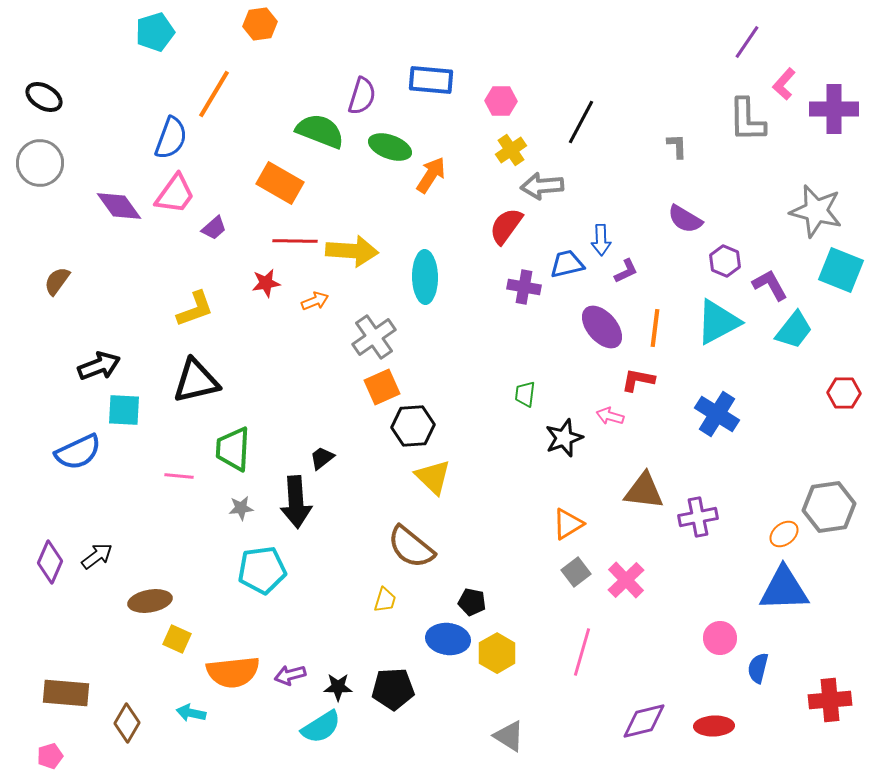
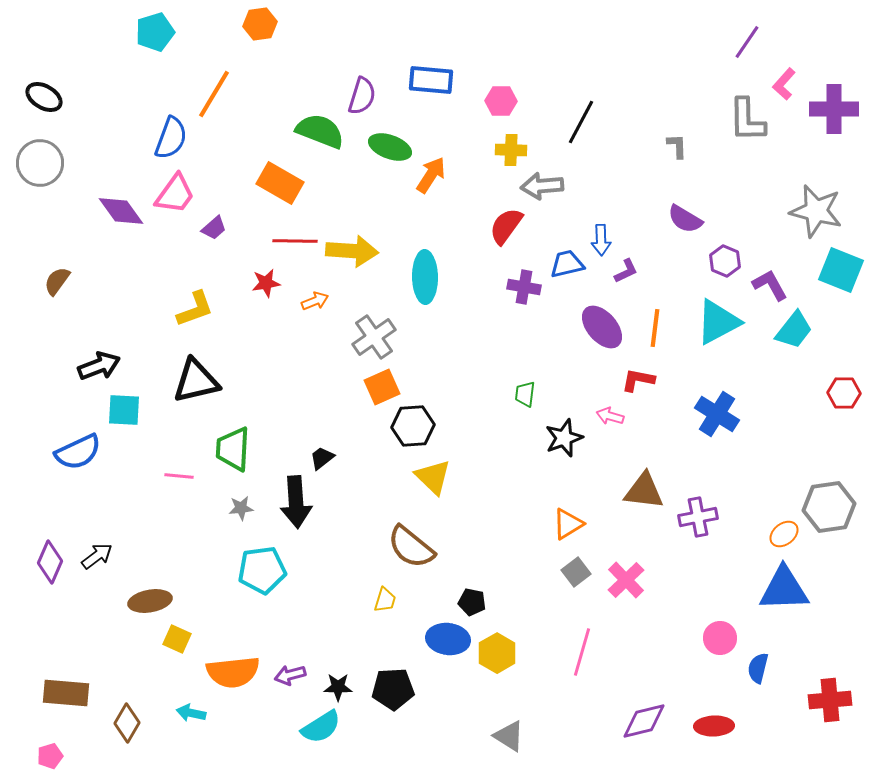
yellow cross at (511, 150): rotated 36 degrees clockwise
purple diamond at (119, 206): moved 2 px right, 5 px down
